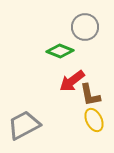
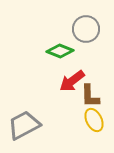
gray circle: moved 1 px right, 2 px down
brown L-shape: moved 1 px down; rotated 10 degrees clockwise
